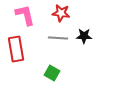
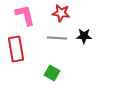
gray line: moved 1 px left
